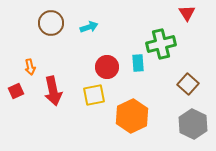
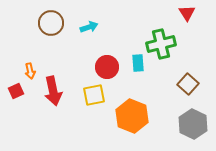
orange arrow: moved 4 px down
orange hexagon: rotated 12 degrees counterclockwise
